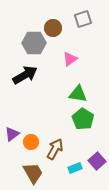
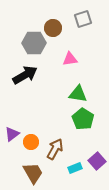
pink triangle: rotated 28 degrees clockwise
